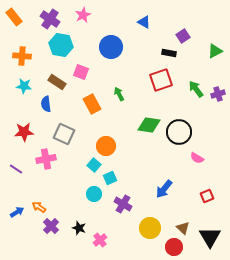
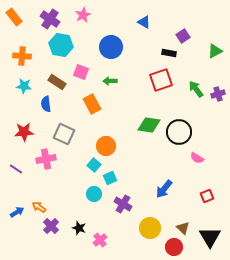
green arrow at (119, 94): moved 9 px left, 13 px up; rotated 64 degrees counterclockwise
